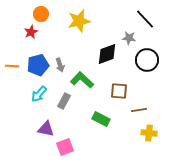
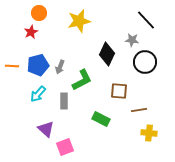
orange circle: moved 2 px left, 1 px up
black line: moved 1 px right, 1 px down
gray star: moved 3 px right, 2 px down
black diamond: rotated 45 degrees counterclockwise
black circle: moved 2 px left, 2 px down
gray arrow: moved 2 px down; rotated 40 degrees clockwise
green L-shape: rotated 110 degrees clockwise
cyan arrow: moved 1 px left
gray rectangle: rotated 28 degrees counterclockwise
purple triangle: rotated 30 degrees clockwise
